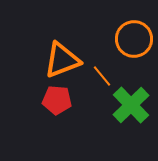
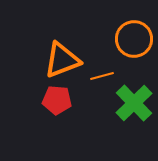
orange line: rotated 65 degrees counterclockwise
green cross: moved 3 px right, 2 px up
